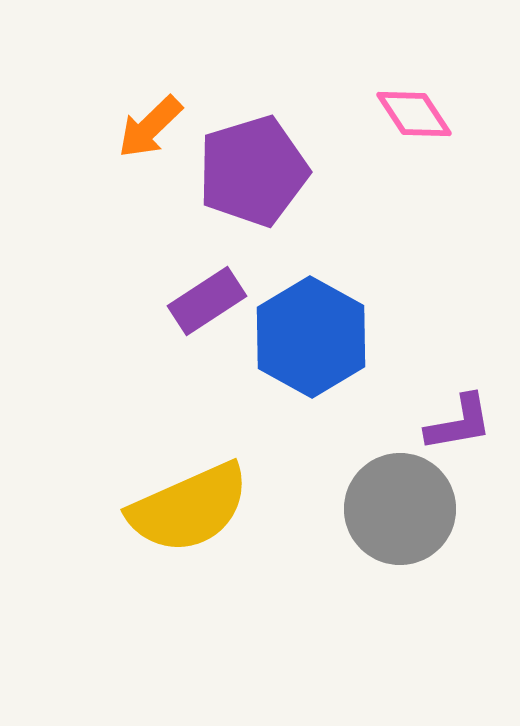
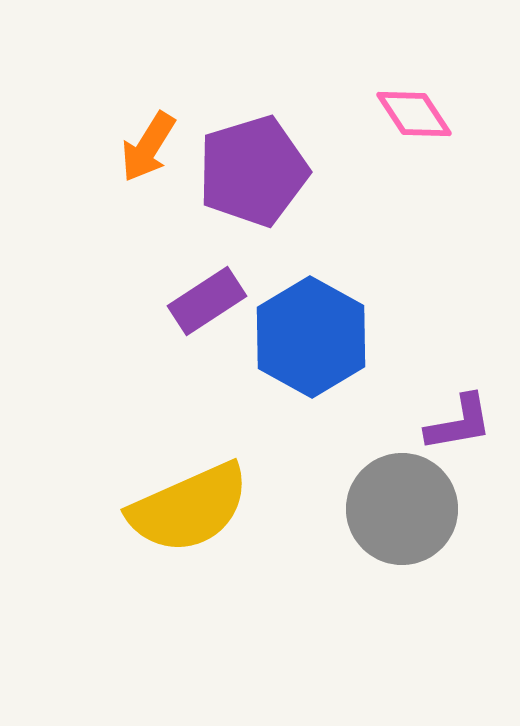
orange arrow: moved 2 px left, 20 px down; rotated 14 degrees counterclockwise
gray circle: moved 2 px right
